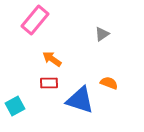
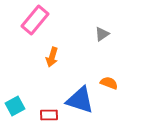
orange arrow: moved 2 px up; rotated 108 degrees counterclockwise
red rectangle: moved 32 px down
